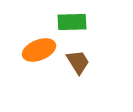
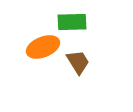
orange ellipse: moved 4 px right, 3 px up
